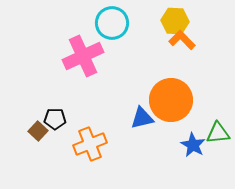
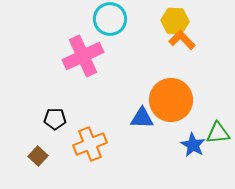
cyan circle: moved 2 px left, 4 px up
blue triangle: rotated 15 degrees clockwise
brown square: moved 25 px down
